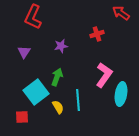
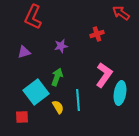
purple triangle: rotated 40 degrees clockwise
cyan ellipse: moved 1 px left, 1 px up
